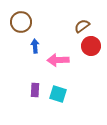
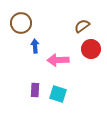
brown circle: moved 1 px down
red circle: moved 3 px down
